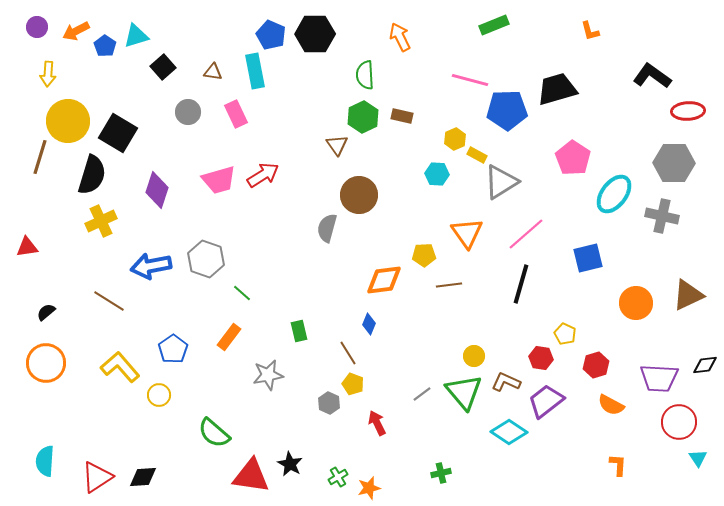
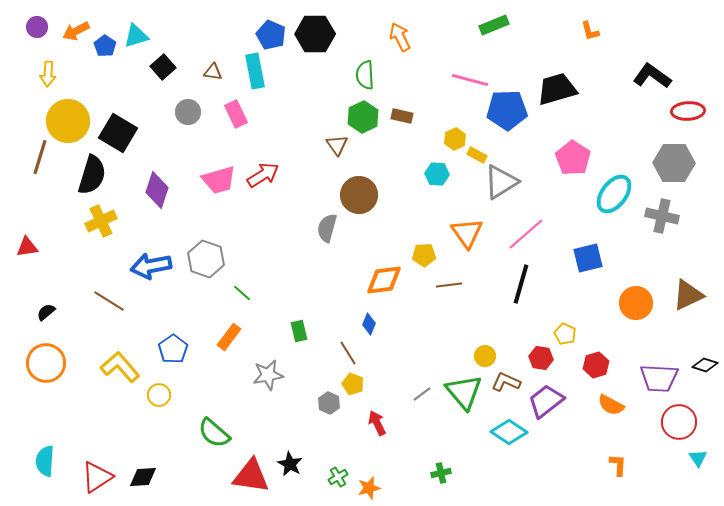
yellow circle at (474, 356): moved 11 px right
black diamond at (705, 365): rotated 25 degrees clockwise
